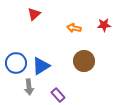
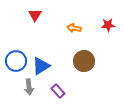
red triangle: moved 1 px right, 1 px down; rotated 16 degrees counterclockwise
red star: moved 4 px right
blue circle: moved 2 px up
purple rectangle: moved 4 px up
